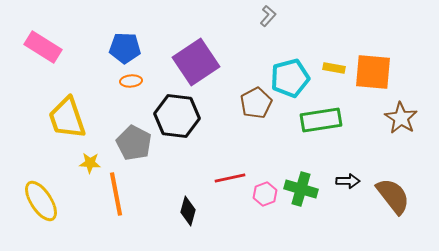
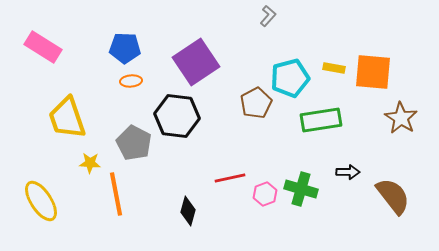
black arrow: moved 9 px up
